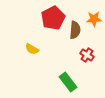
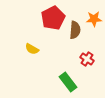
red cross: moved 4 px down
